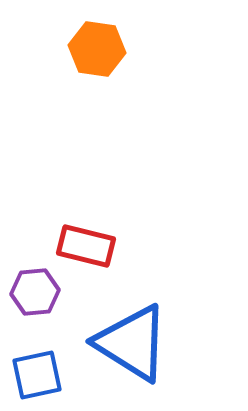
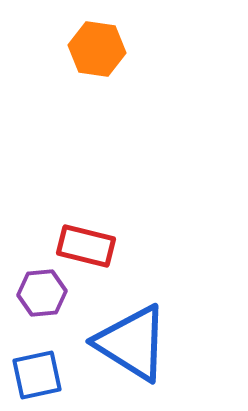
purple hexagon: moved 7 px right, 1 px down
